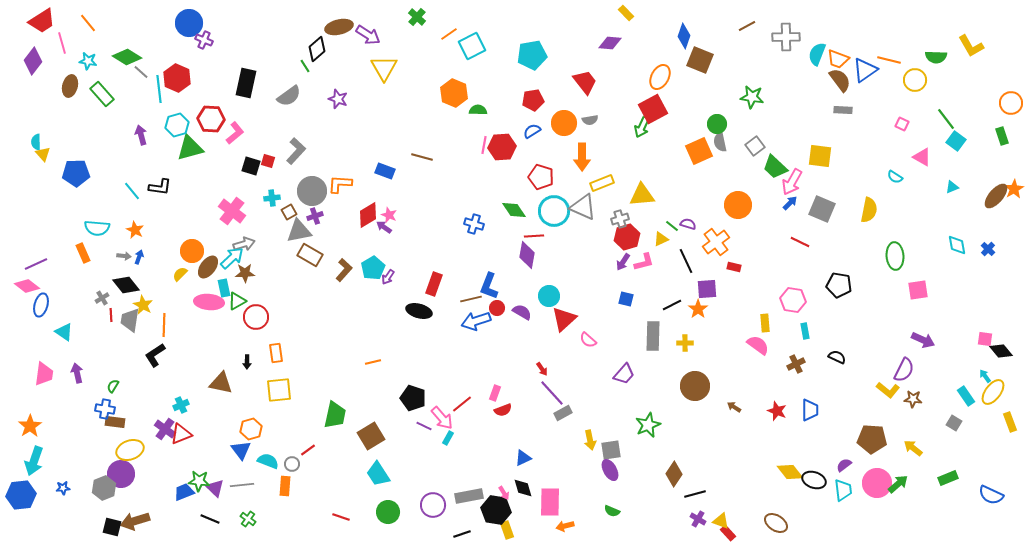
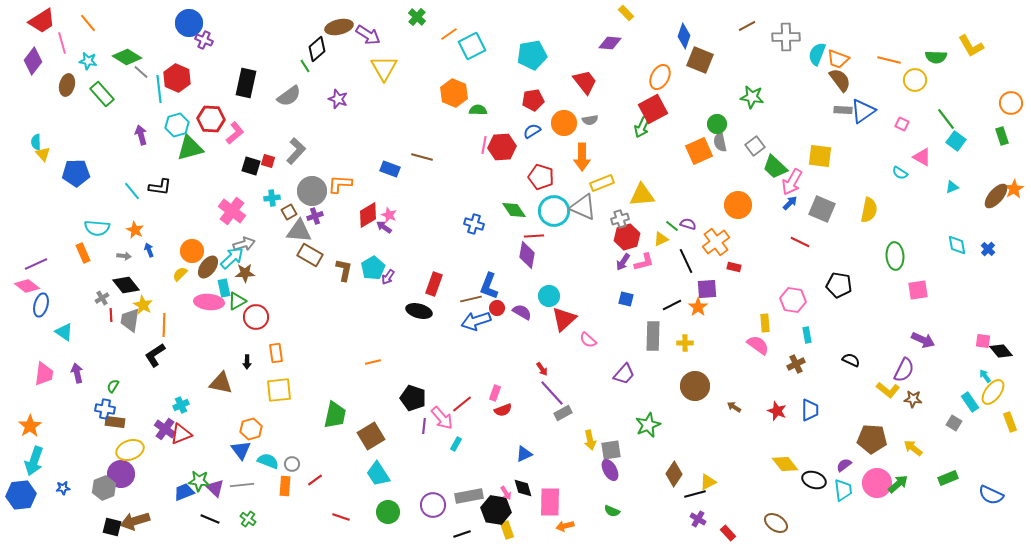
blue triangle at (865, 70): moved 2 px left, 41 px down
brown ellipse at (70, 86): moved 3 px left, 1 px up
blue rectangle at (385, 171): moved 5 px right, 2 px up
cyan semicircle at (895, 177): moved 5 px right, 4 px up
gray triangle at (299, 231): rotated 16 degrees clockwise
blue arrow at (139, 257): moved 10 px right, 7 px up; rotated 40 degrees counterclockwise
brown L-shape at (344, 270): rotated 30 degrees counterclockwise
orange star at (698, 309): moved 2 px up
cyan rectangle at (805, 331): moved 2 px right, 4 px down
pink square at (985, 339): moved 2 px left, 2 px down
black semicircle at (837, 357): moved 14 px right, 3 px down
cyan rectangle at (966, 396): moved 4 px right, 6 px down
purple line at (424, 426): rotated 70 degrees clockwise
cyan rectangle at (448, 438): moved 8 px right, 6 px down
red line at (308, 450): moved 7 px right, 30 px down
blue triangle at (523, 458): moved 1 px right, 4 px up
yellow diamond at (790, 472): moved 5 px left, 8 px up
pink arrow at (504, 493): moved 2 px right
yellow triangle at (721, 521): moved 13 px left, 39 px up; rotated 48 degrees counterclockwise
